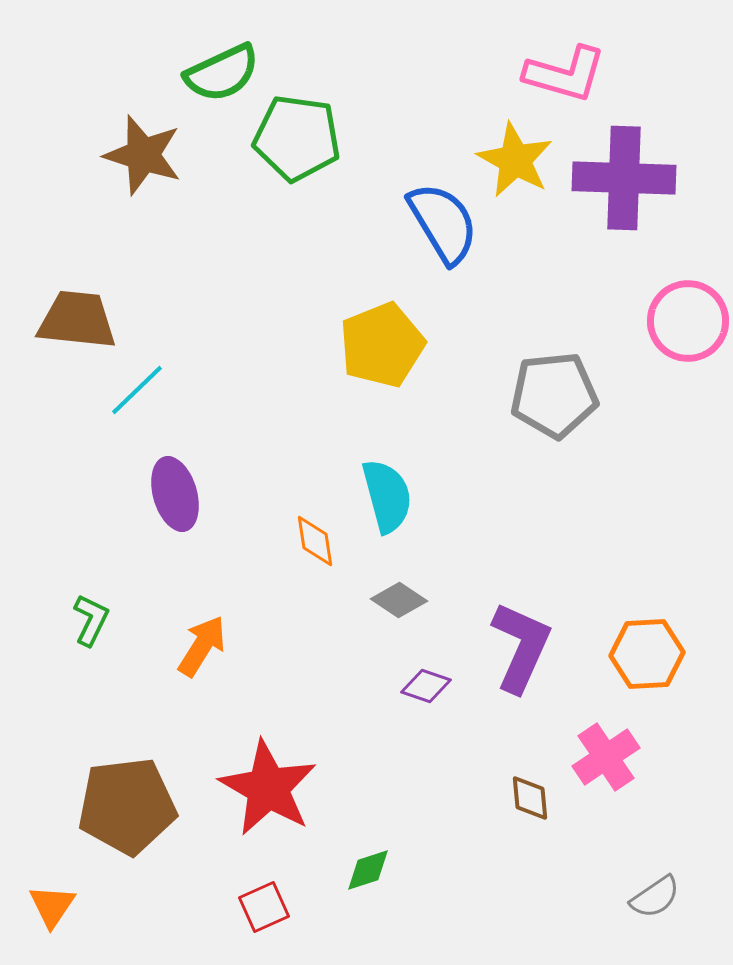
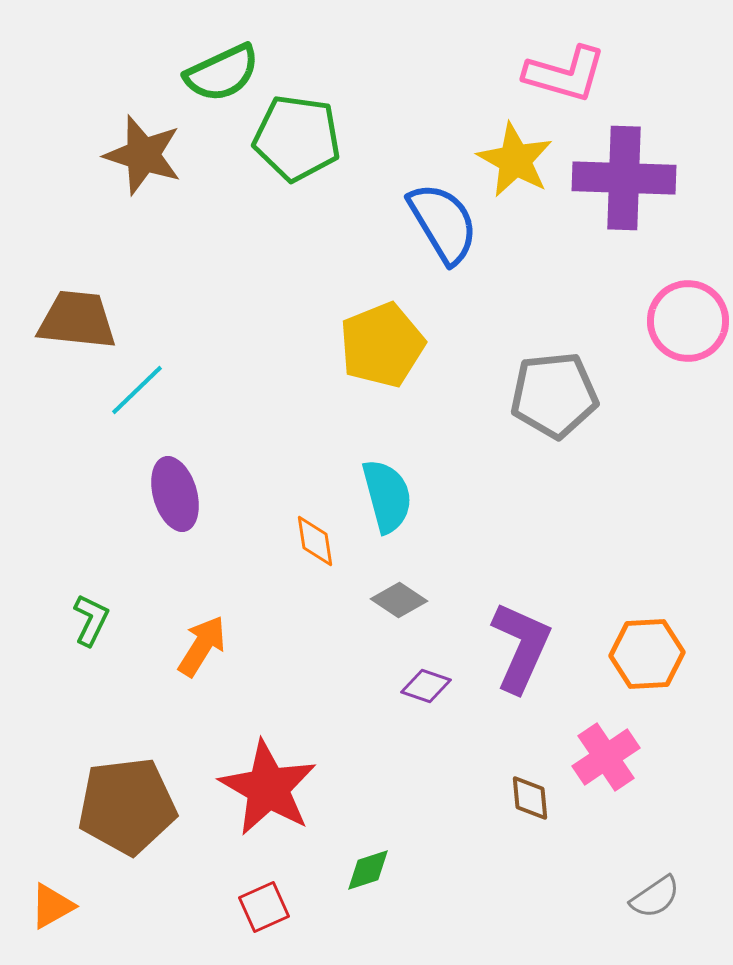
orange triangle: rotated 27 degrees clockwise
